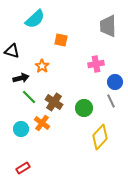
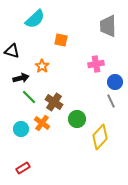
green circle: moved 7 px left, 11 px down
